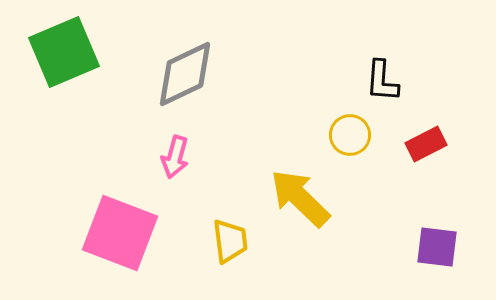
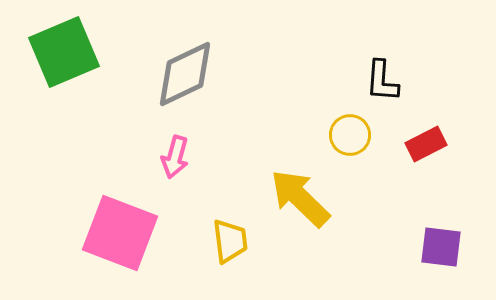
purple square: moved 4 px right
